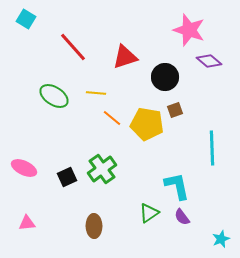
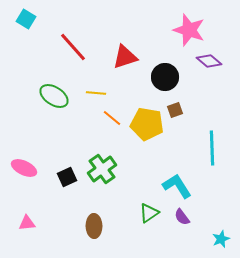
cyan L-shape: rotated 20 degrees counterclockwise
